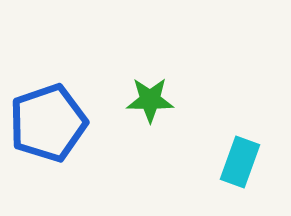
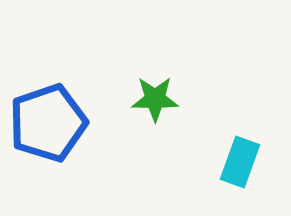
green star: moved 5 px right, 1 px up
